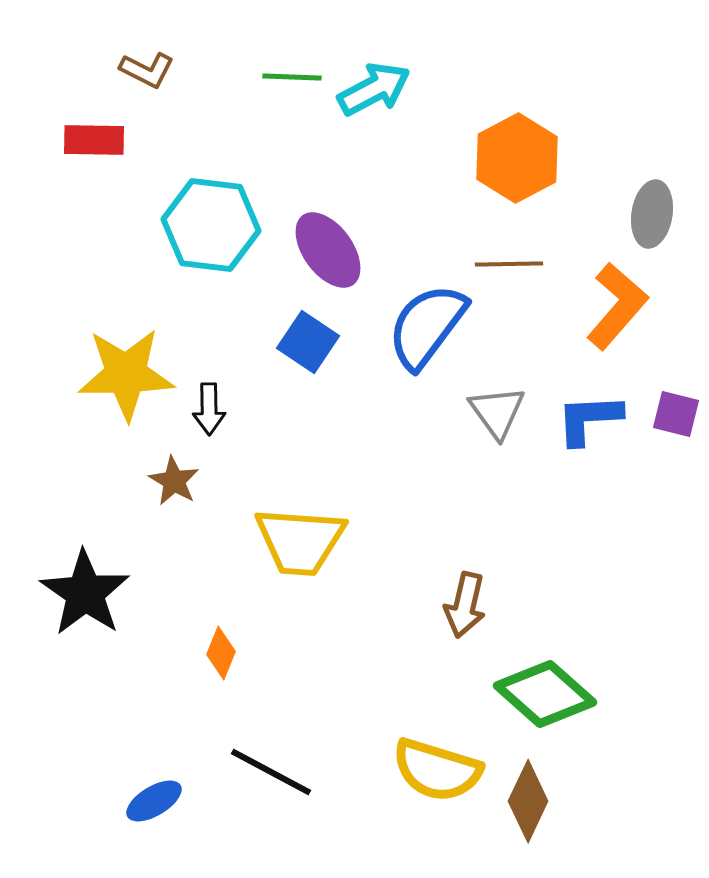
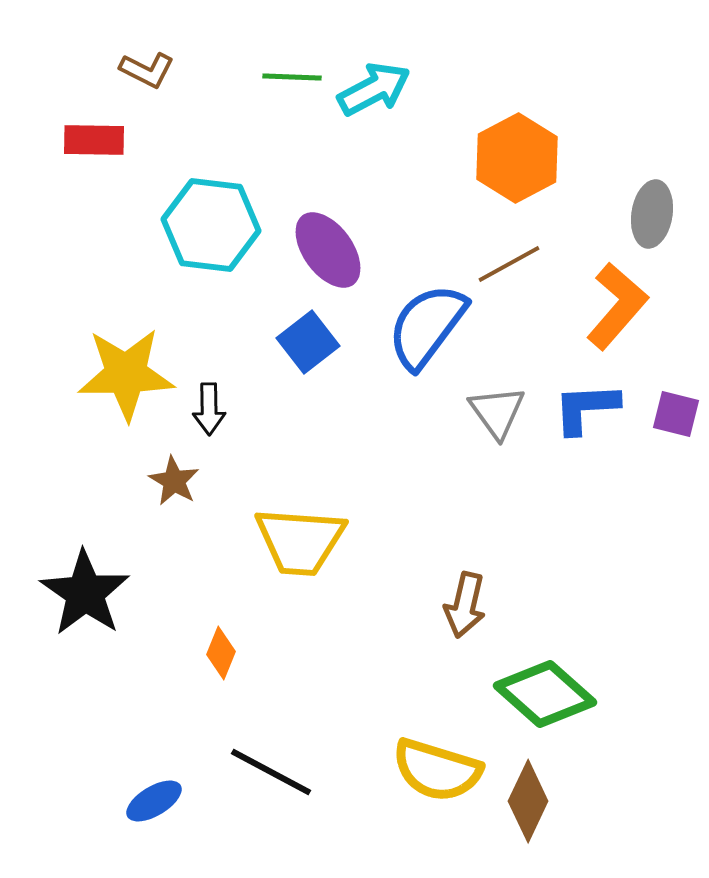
brown line: rotated 28 degrees counterclockwise
blue square: rotated 18 degrees clockwise
blue L-shape: moved 3 px left, 11 px up
